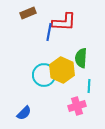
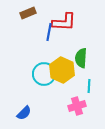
cyan circle: moved 1 px up
